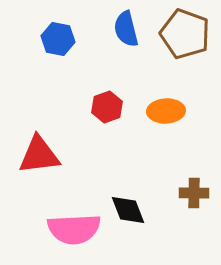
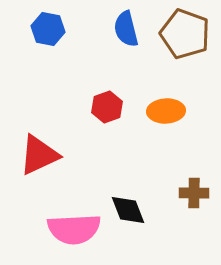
blue hexagon: moved 10 px left, 10 px up
red triangle: rotated 18 degrees counterclockwise
